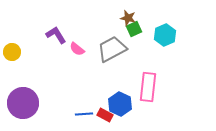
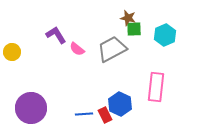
green square: rotated 21 degrees clockwise
pink rectangle: moved 8 px right
purple circle: moved 8 px right, 5 px down
red rectangle: rotated 35 degrees clockwise
